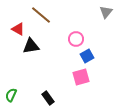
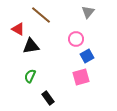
gray triangle: moved 18 px left
green semicircle: moved 19 px right, 19 px up
